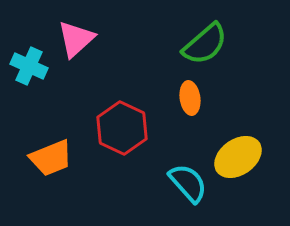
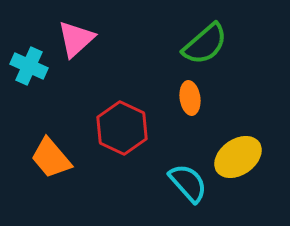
orange trapezoid: rotated 72 degrees clockwise
